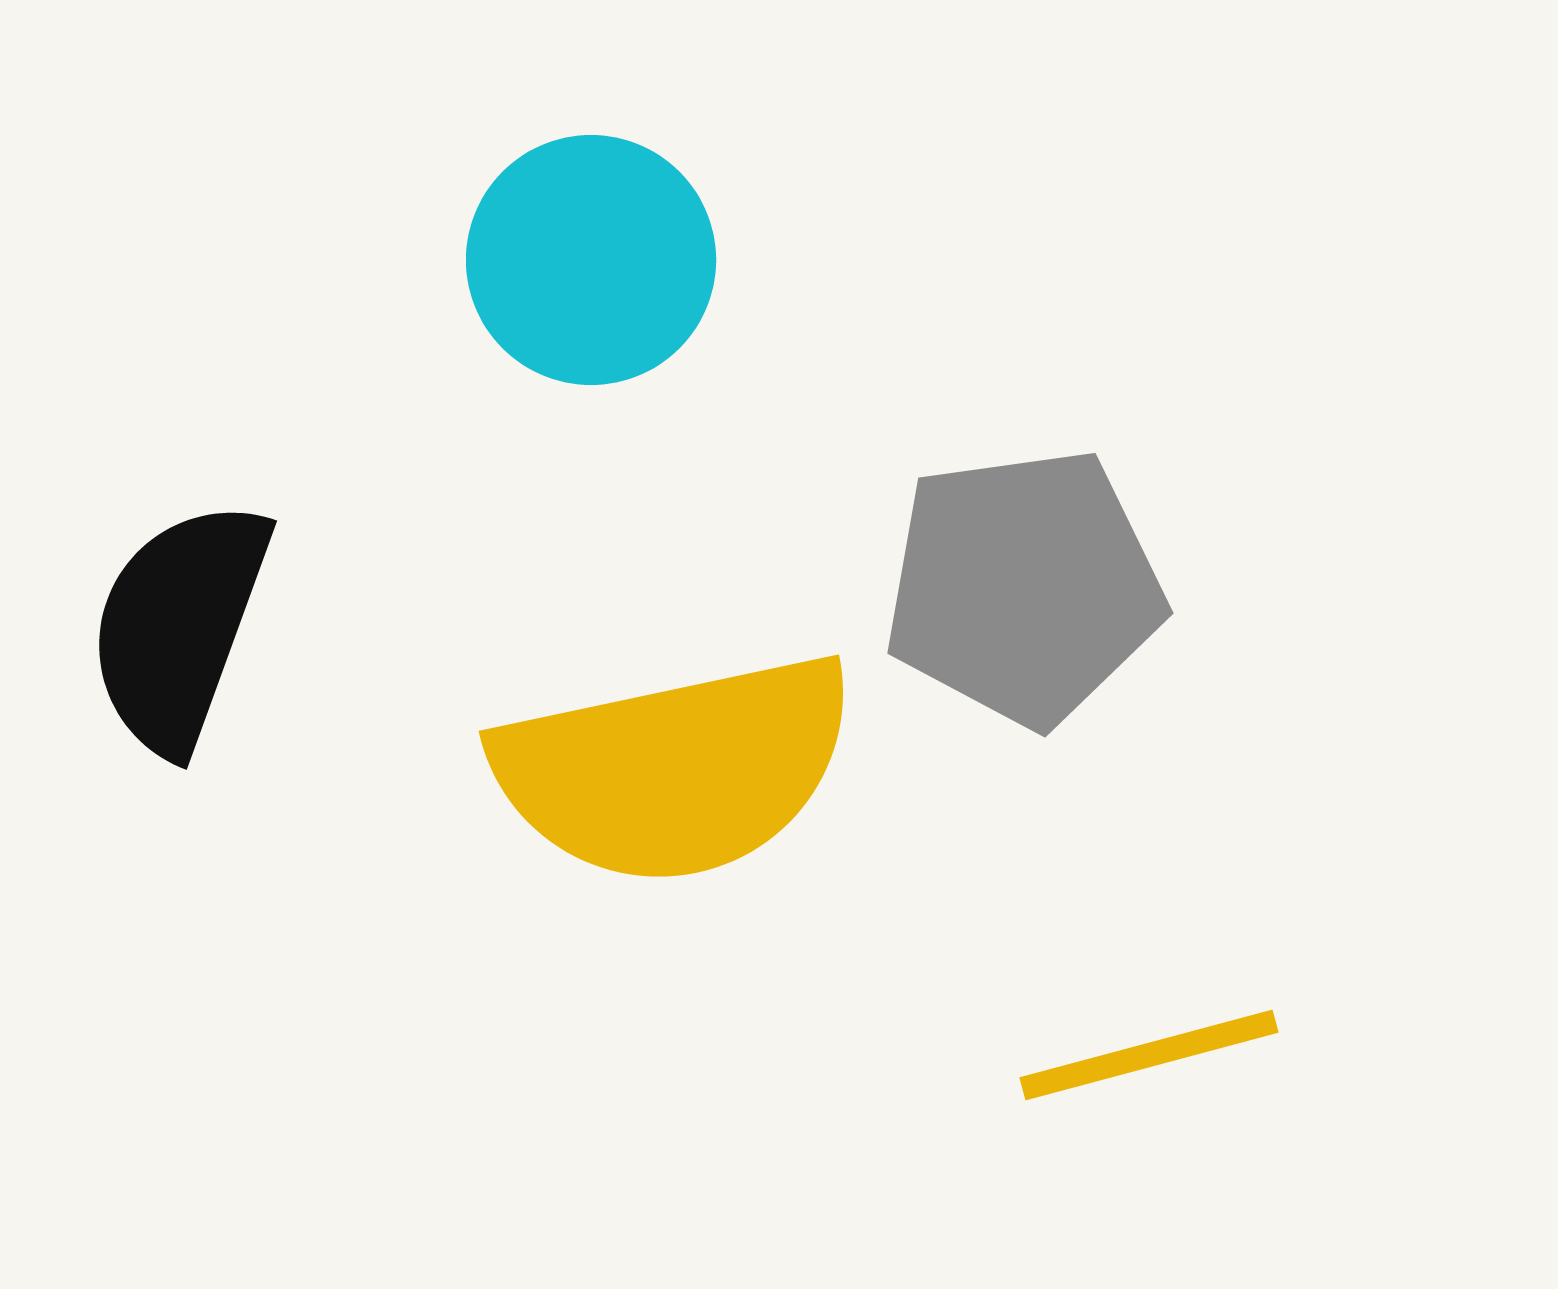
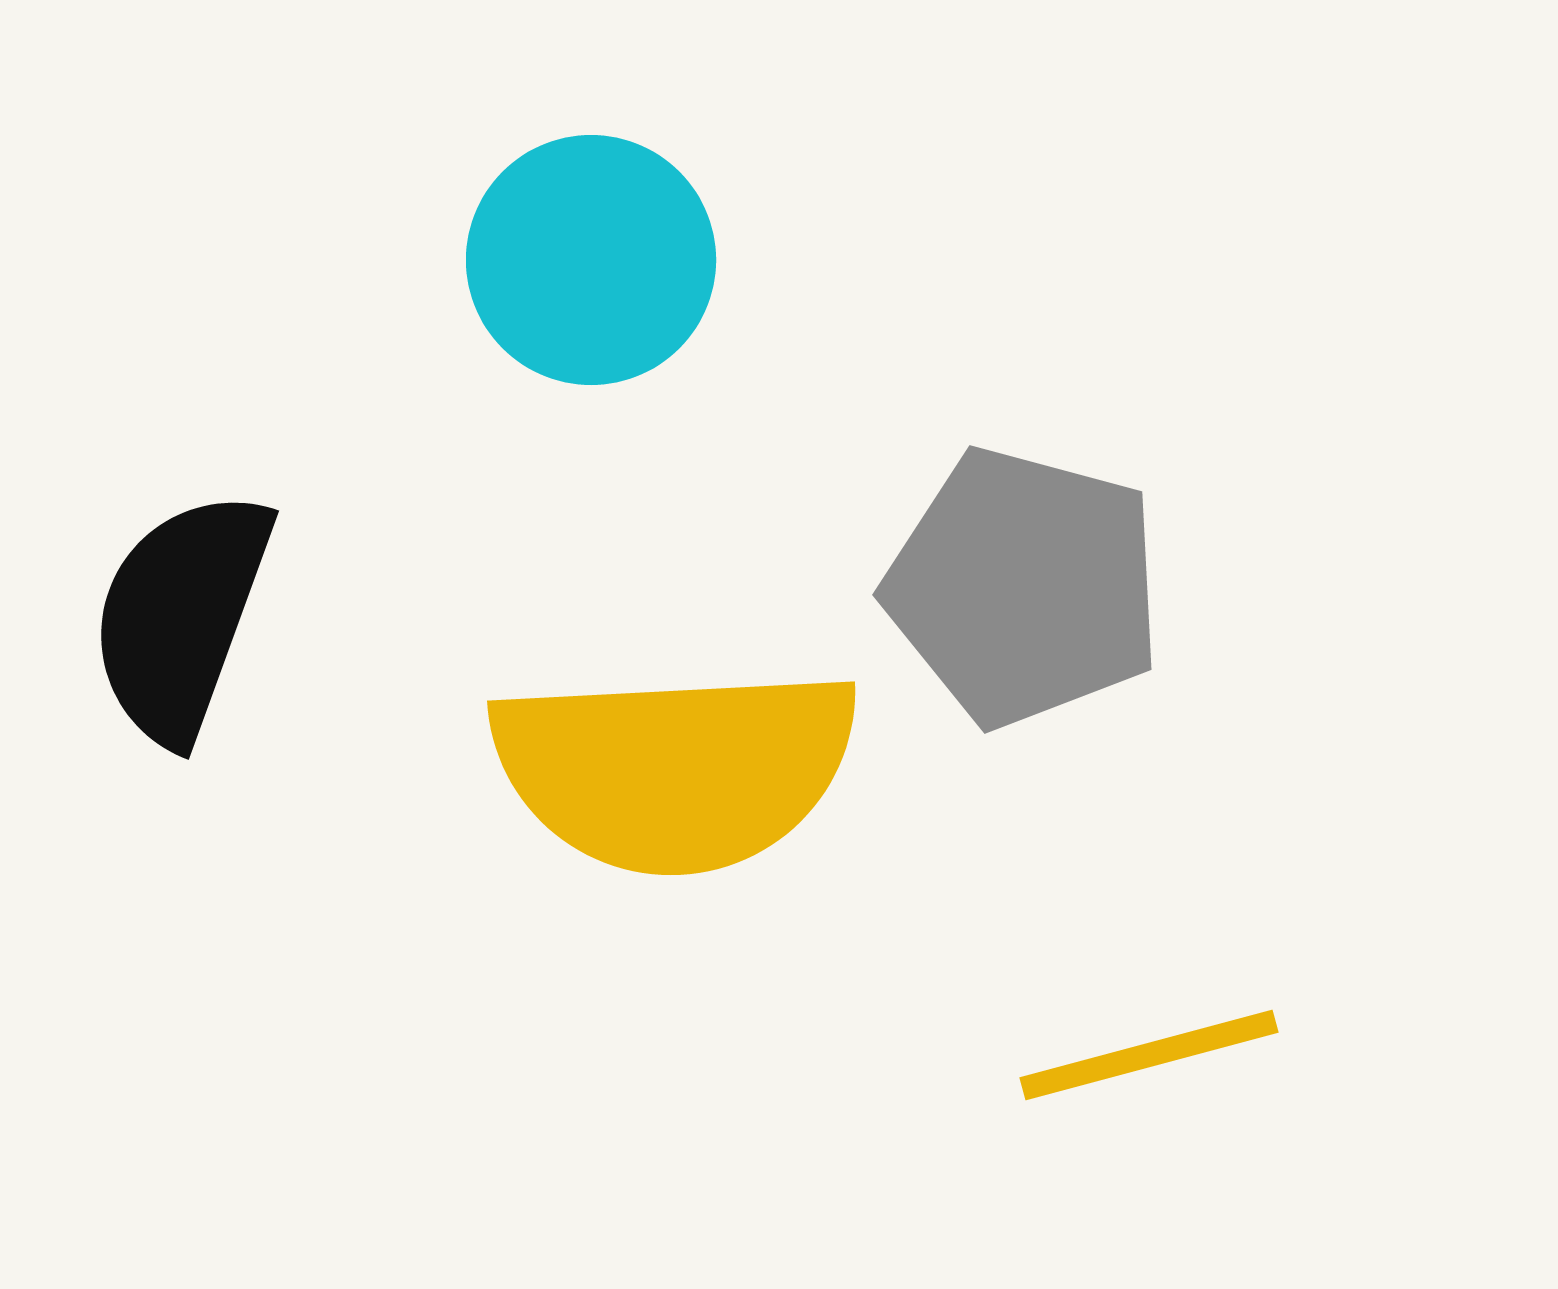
gray pentagon: rotated 23 degrees clockwise
black semicircle: moved 2 px right, 10 px up
yellow semicircle: rotated 9 degrees clockwise
